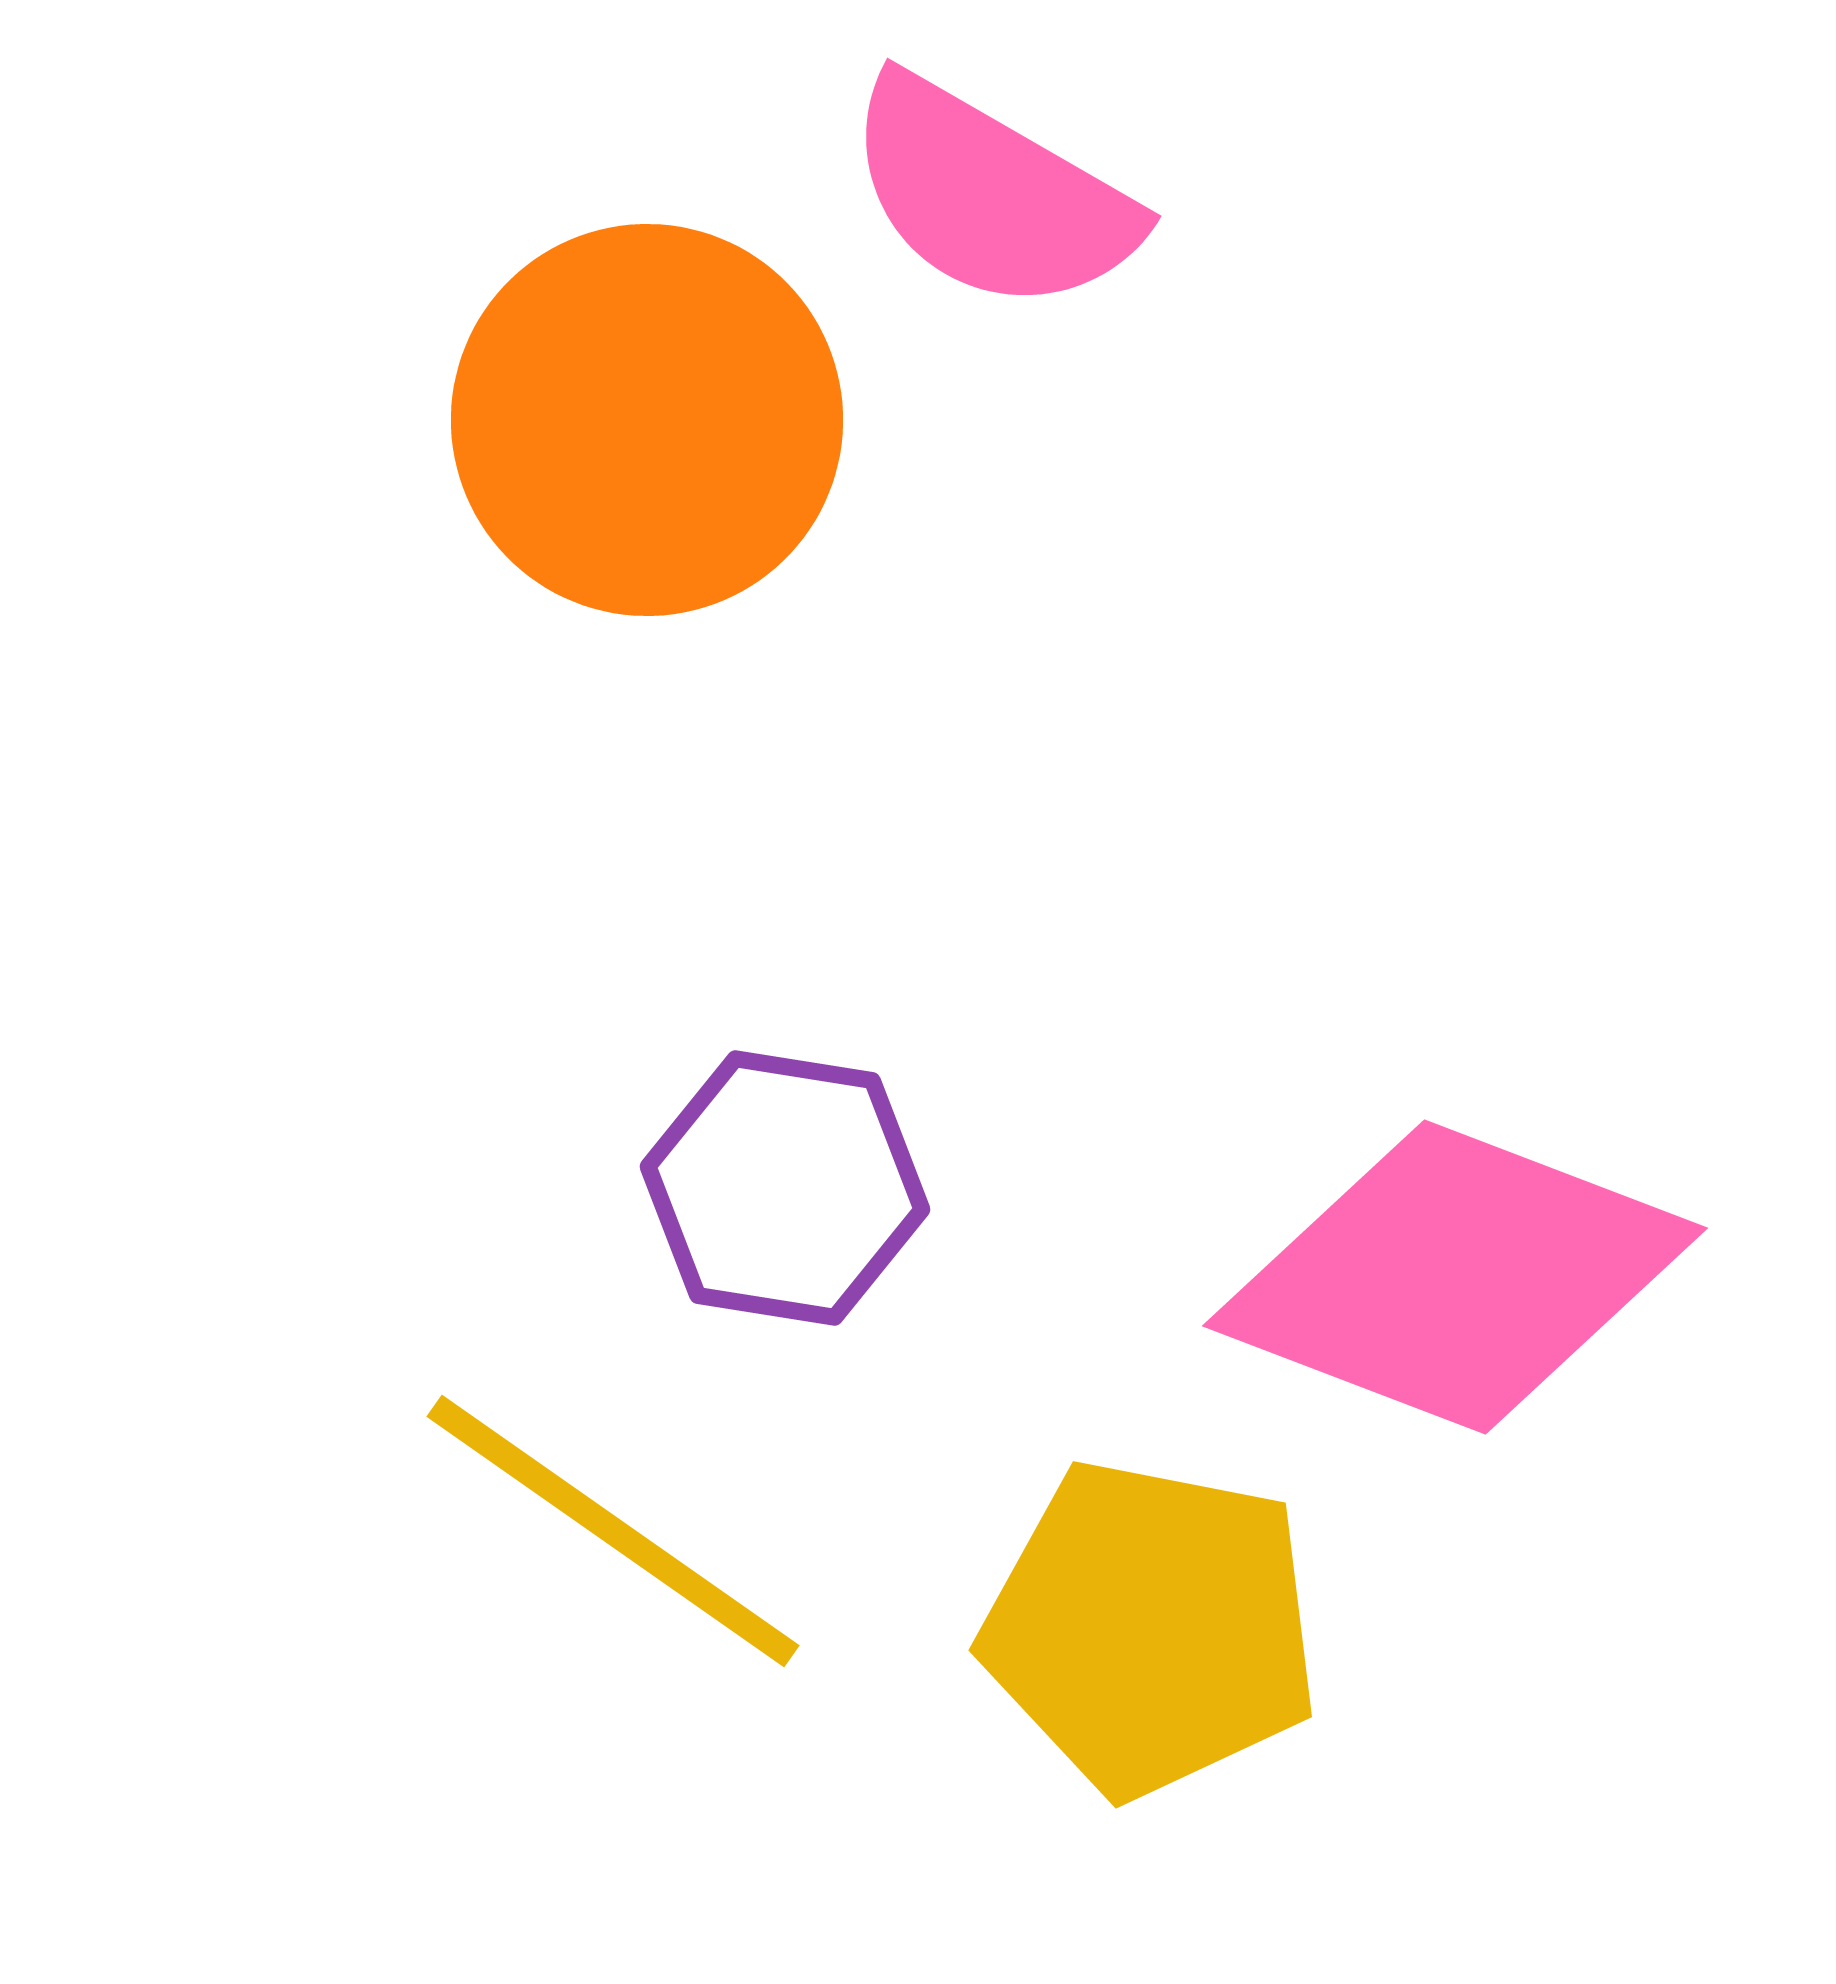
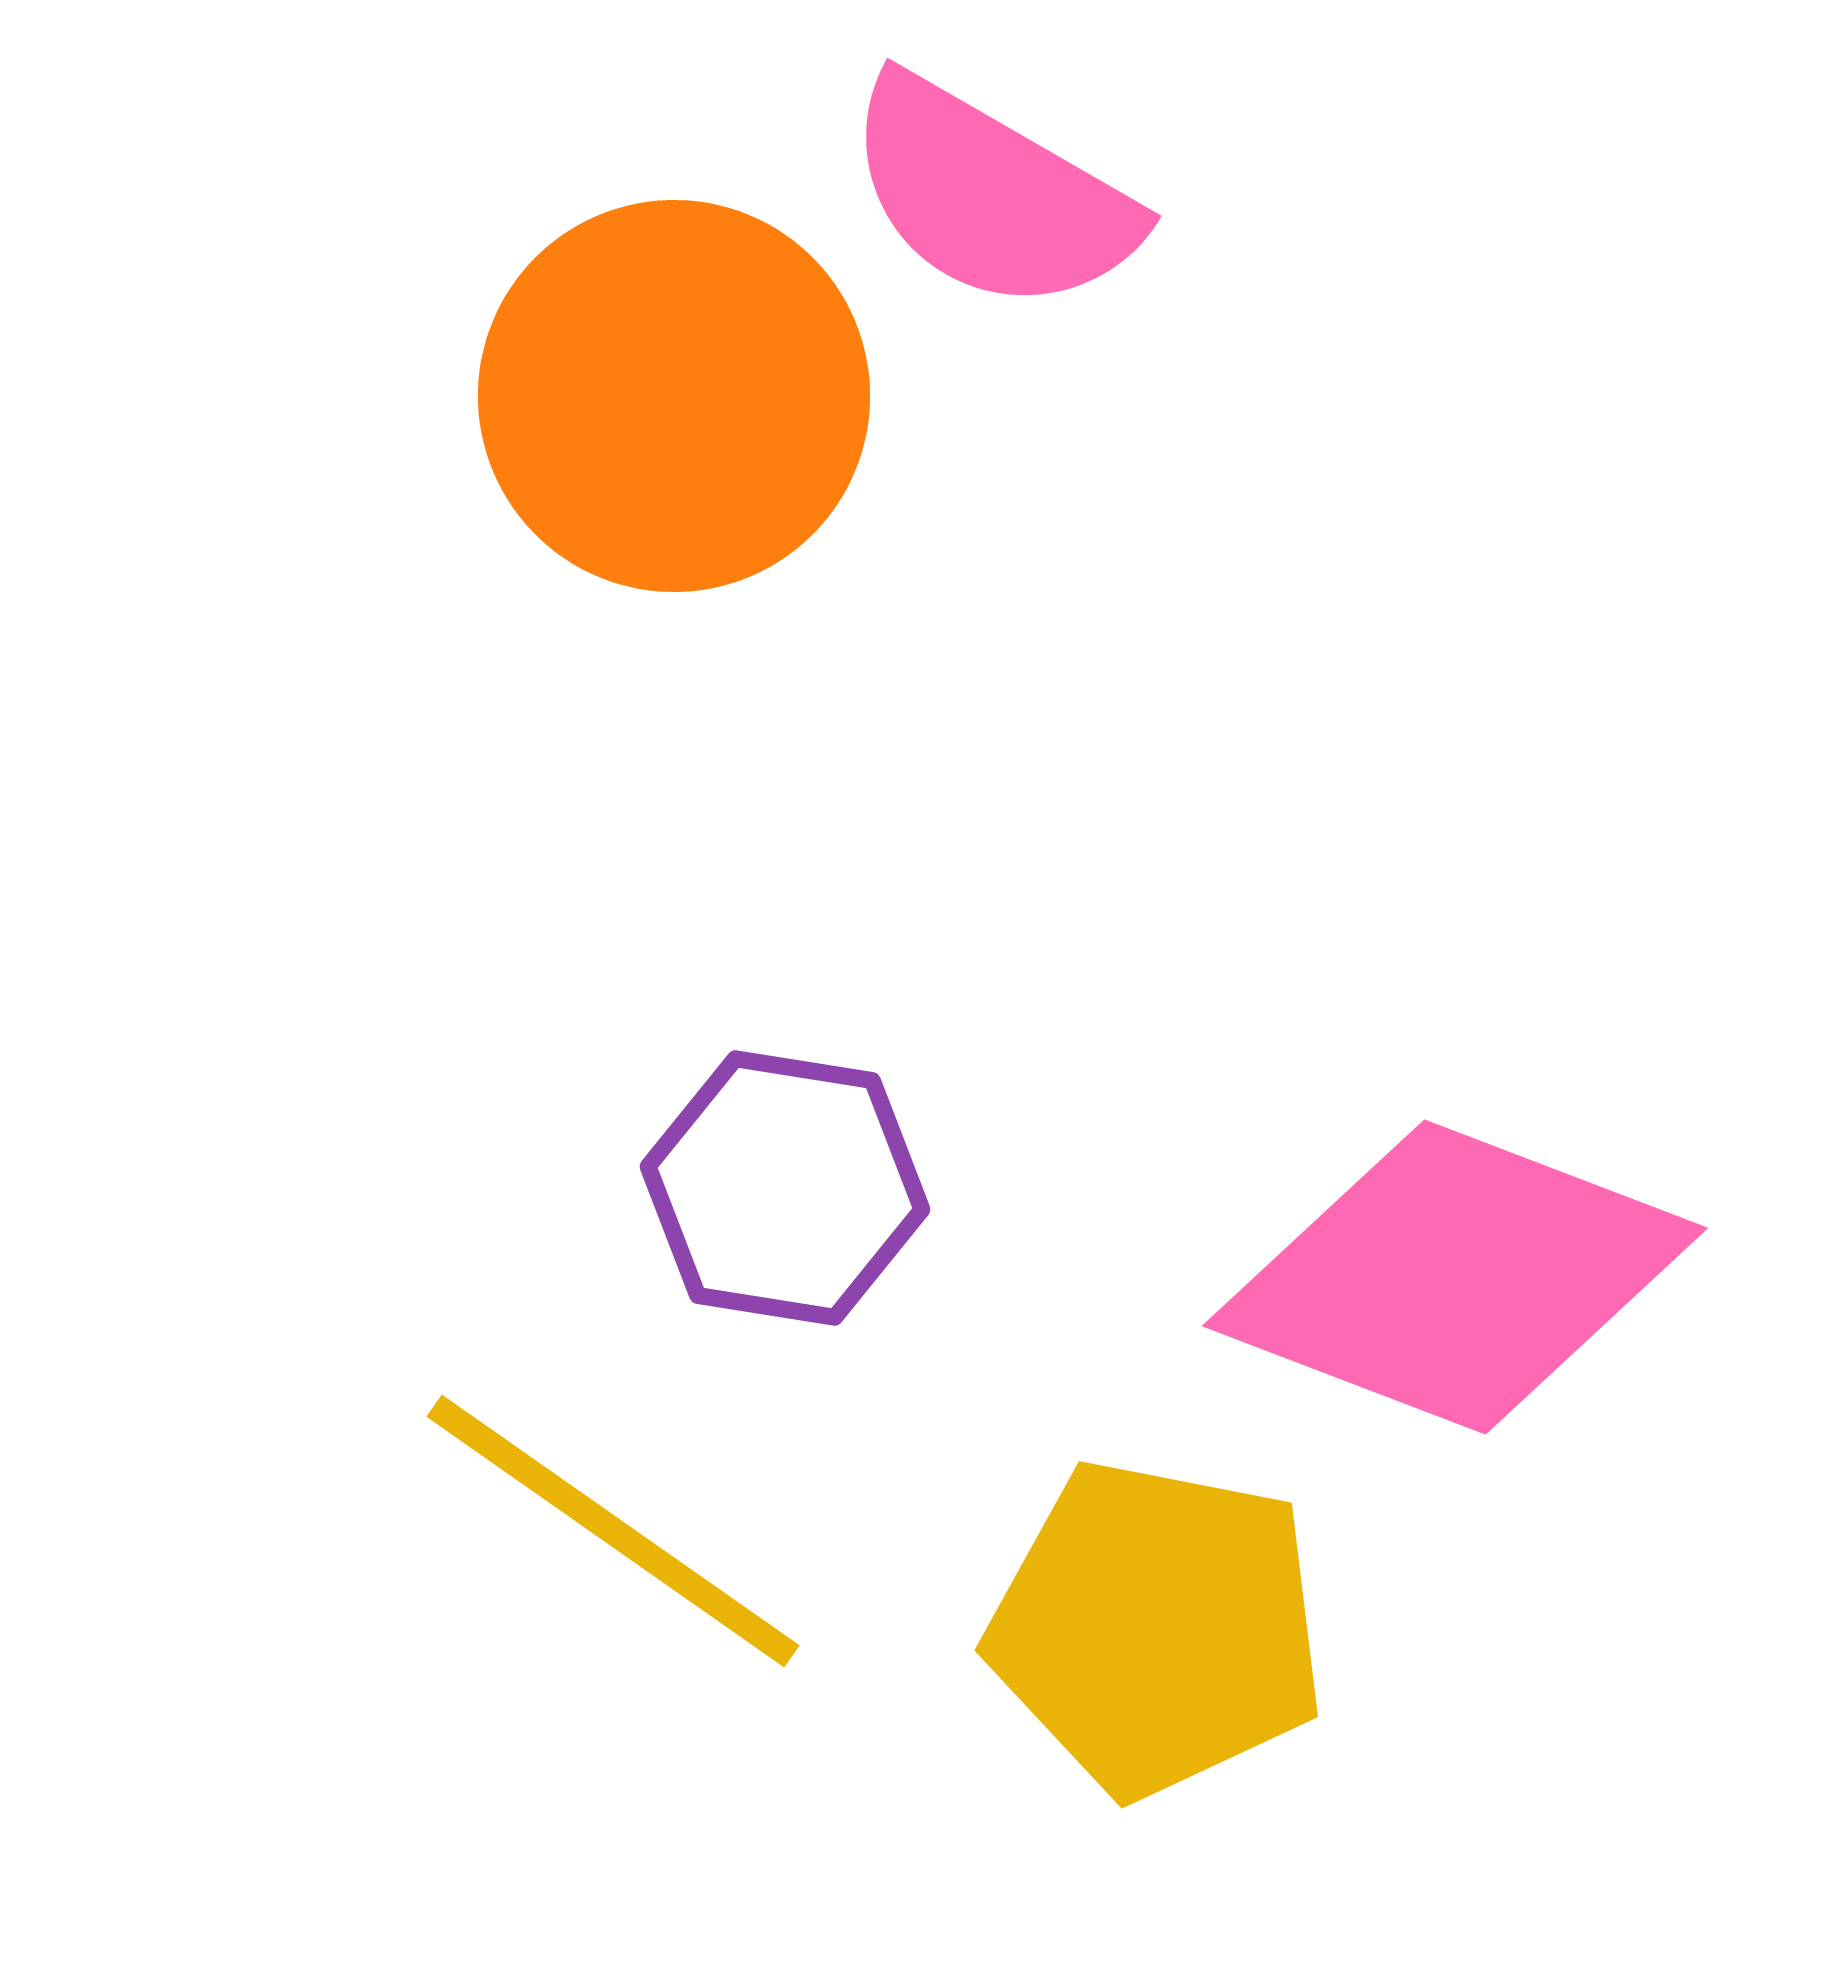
orange circle: moved 27 px right, 24 px up
yellow pentagon: moved 6 px right
